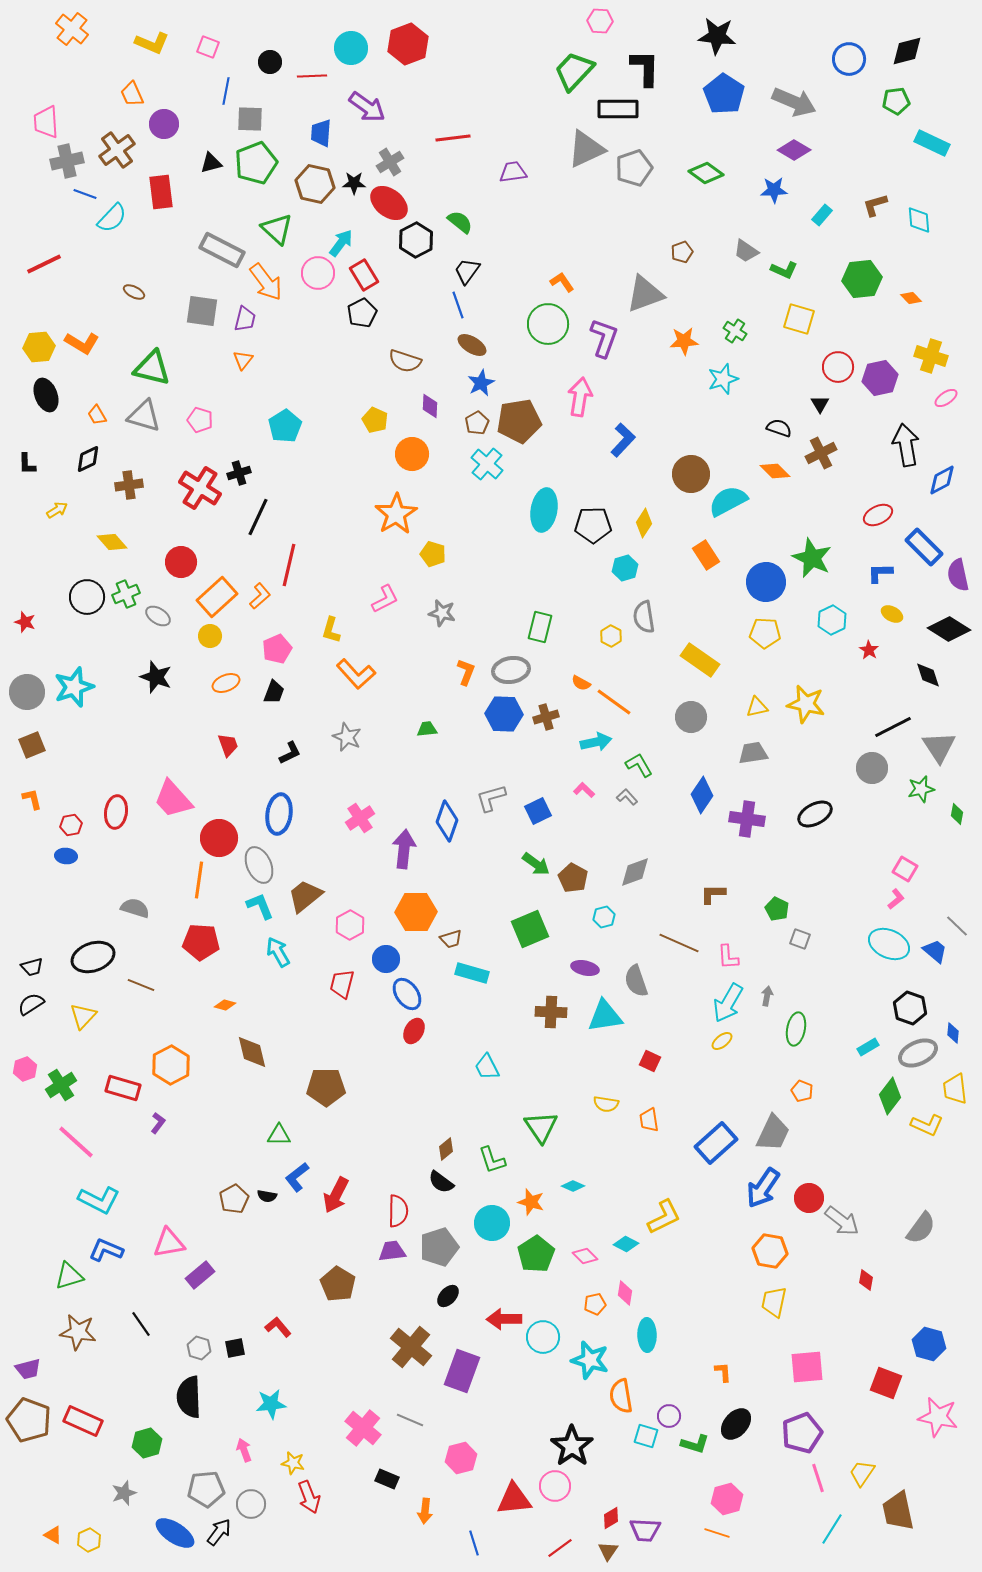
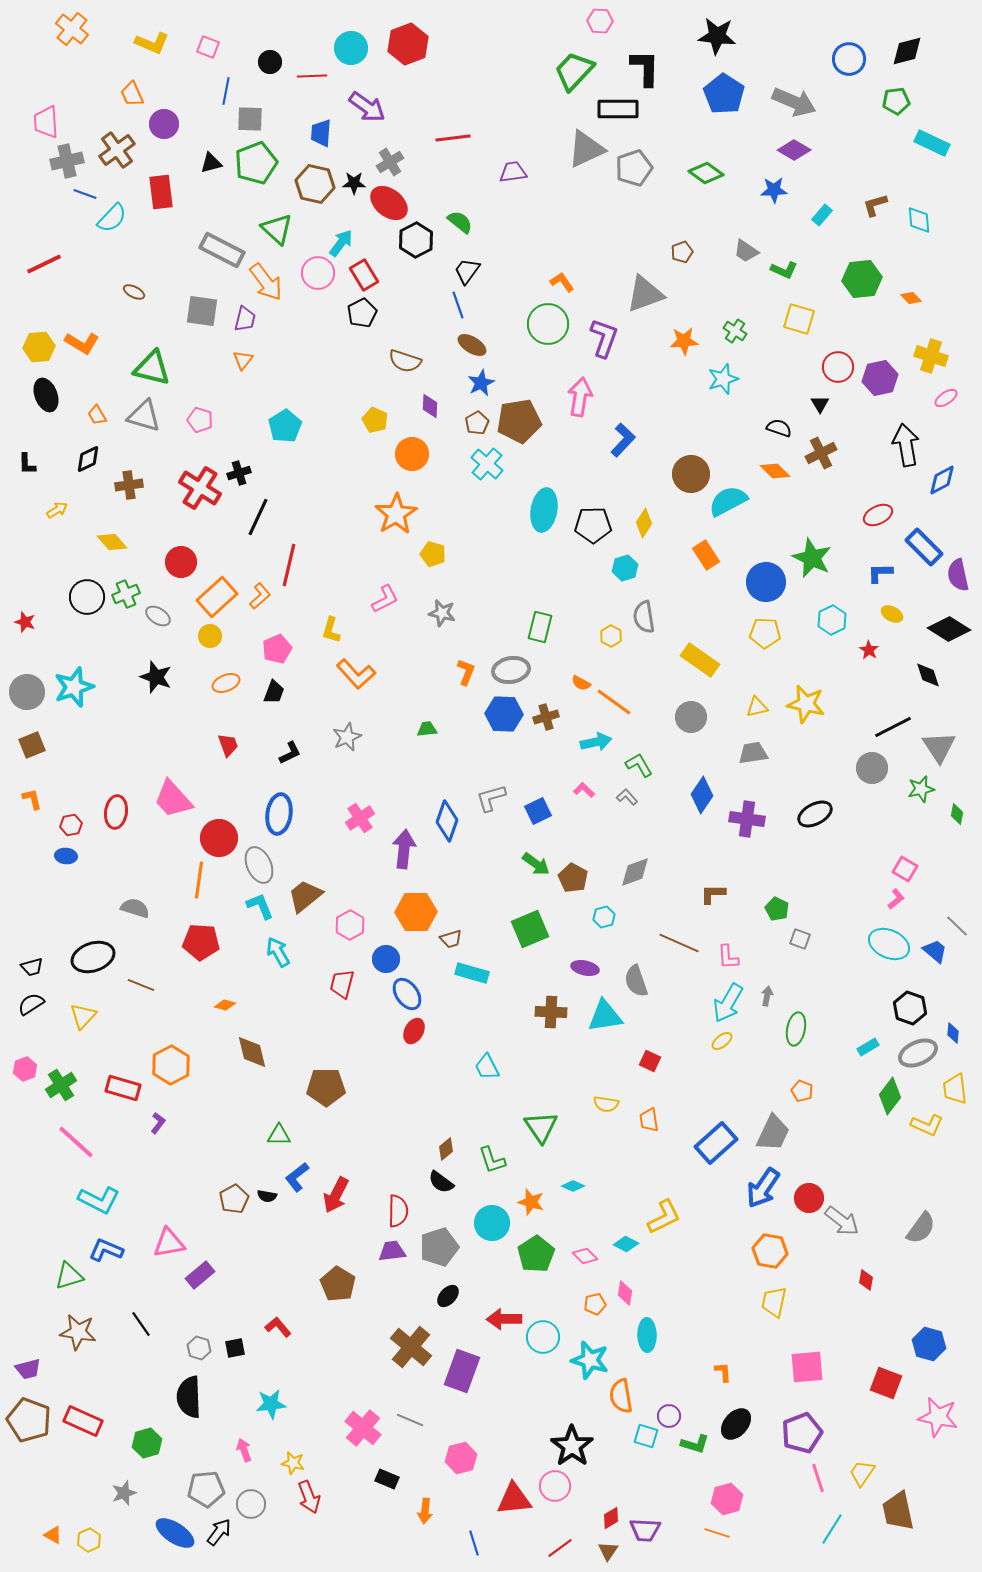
gray star at (347, 737): rotated 24 degrees clockwise
